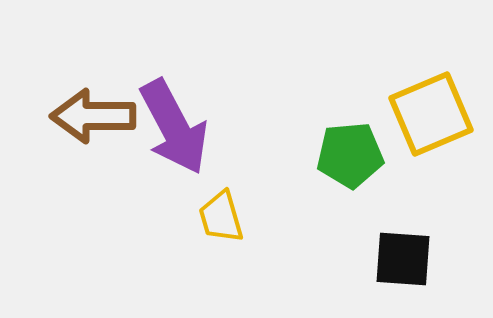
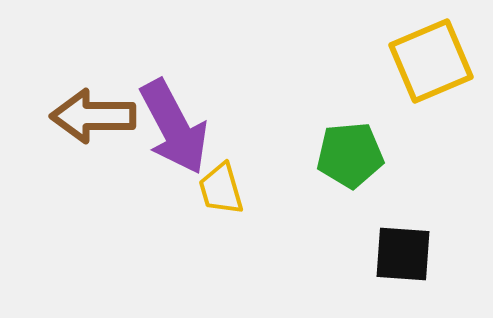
yellow square: moved 53 px up
yellow trapezoid: moved 28 px up
black square: moved 5 px up
